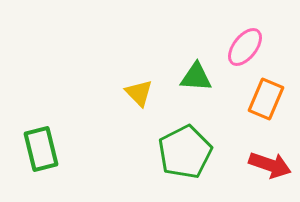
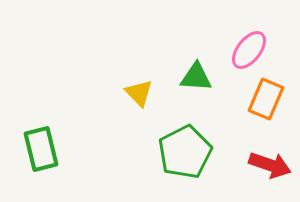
pink ellipse: moved 4 px right, 3 px down
